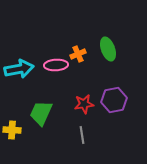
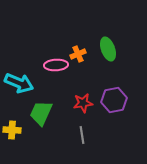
cyan arrow: moved 14 px down; rotated 32 degrees clockwise
red star: moved 1 px left, 1 px up
